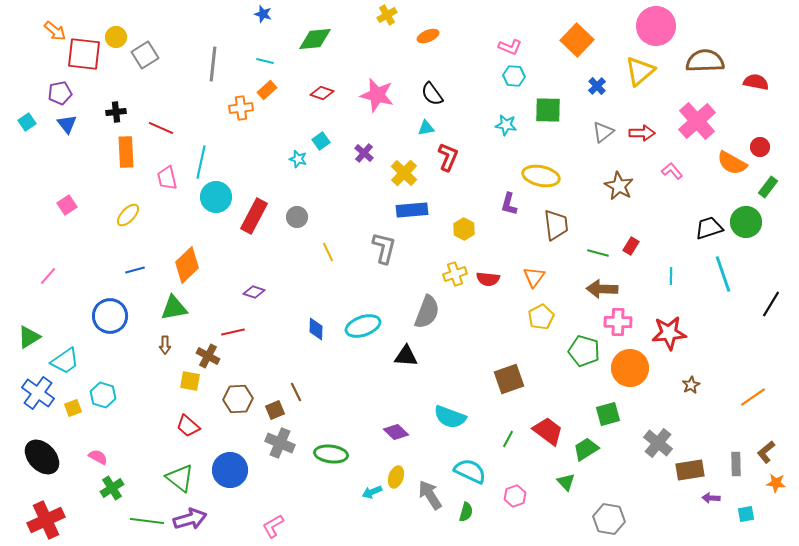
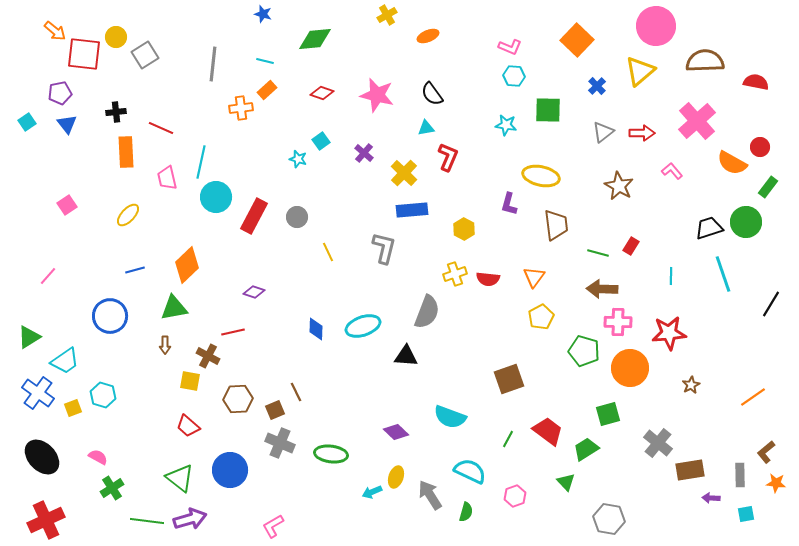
gray rectangle at (736, 464): moved 4 px right, 11 px down
